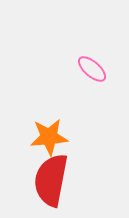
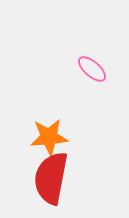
red semicircle: moved 2 px up
